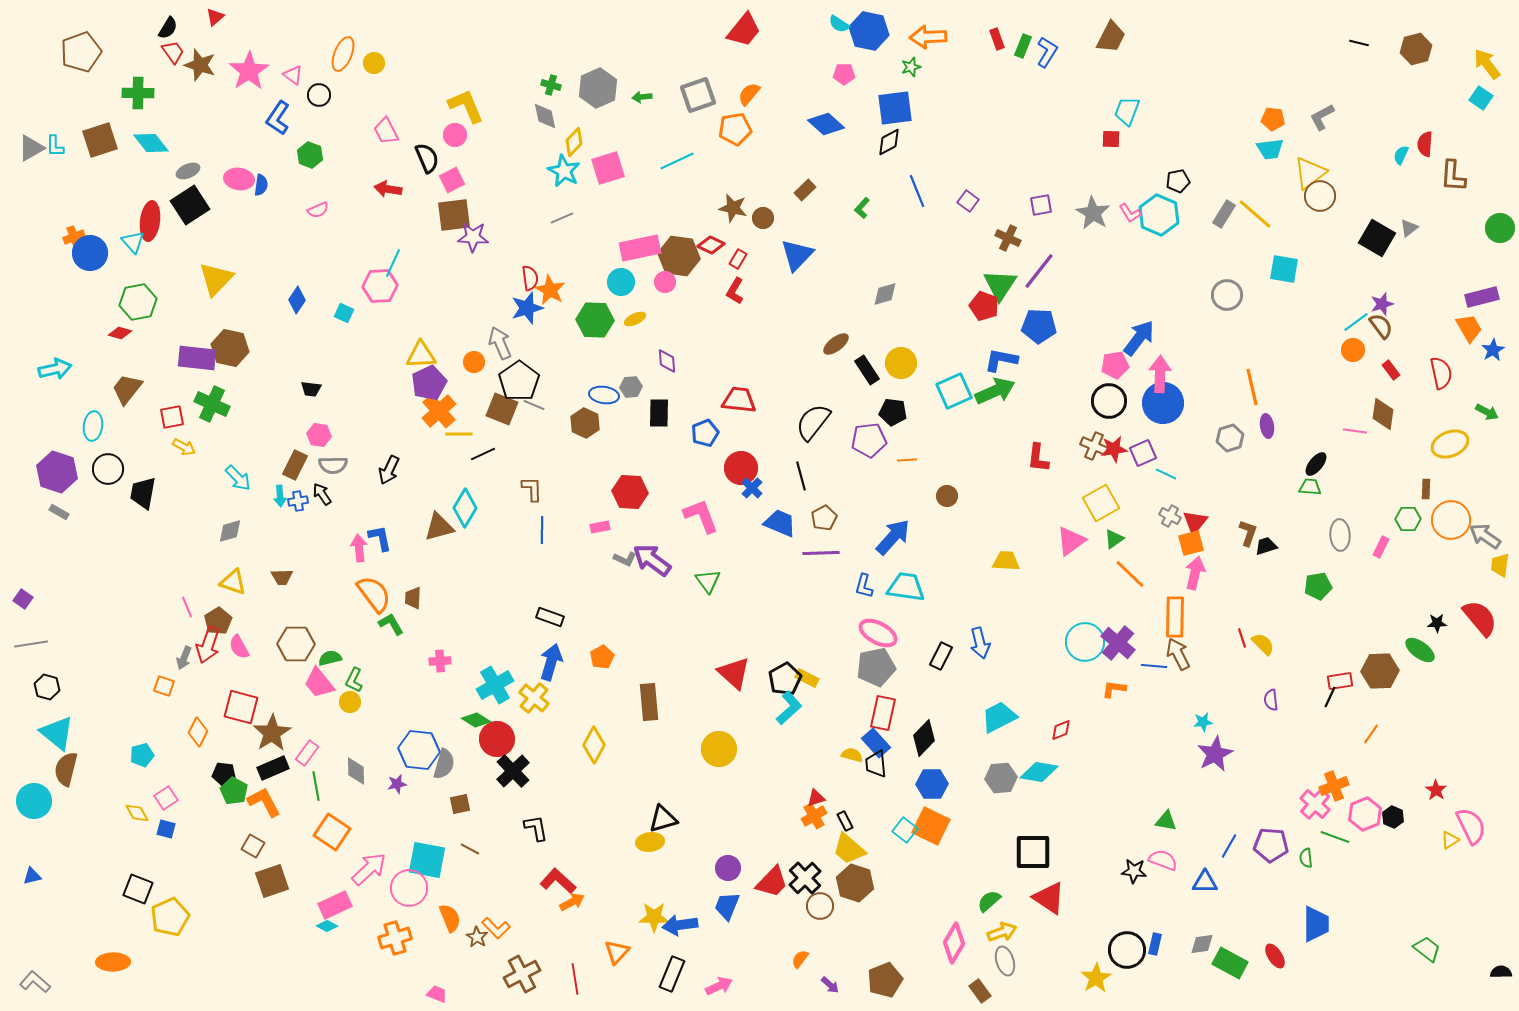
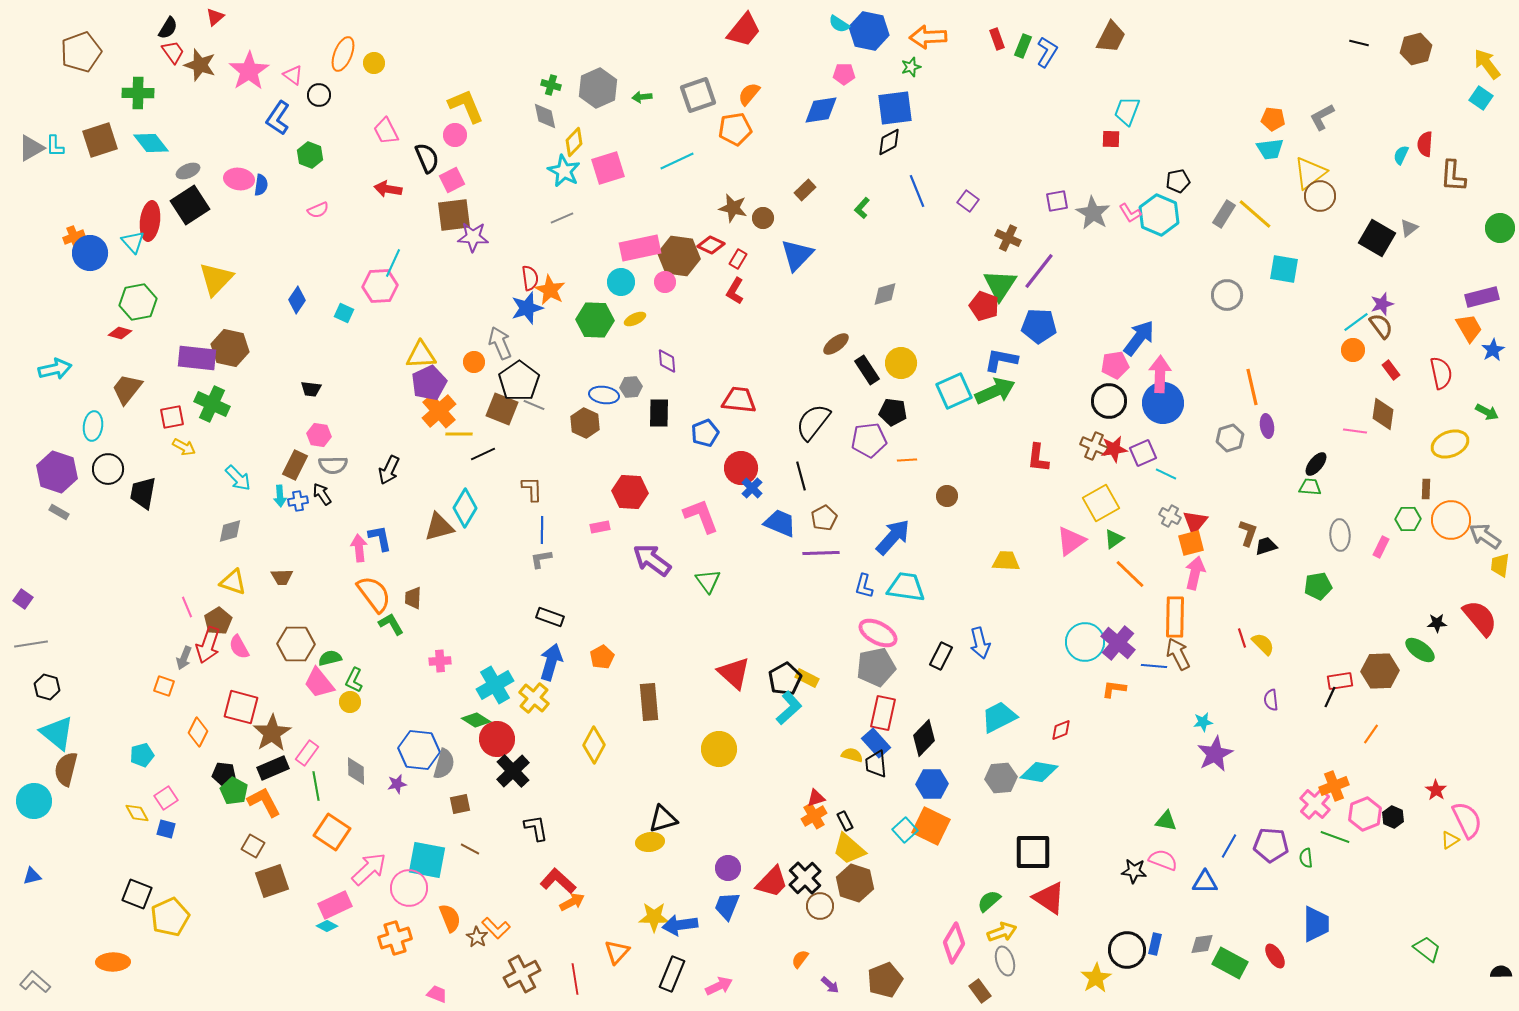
blue diamond at (826, 124): moved 5 px left, 14 px up; rotated 51 degrees counterclockwise
purple square at (1041, 205): moved 16 px right, 4 px up
gray L-shape at (625, 559): moved 84 px left; rotated 145 degrees clockwise
pink semicircle at (1471, 826): moved 4 px left, 6 px up
cyan square at (905, 830): rotated 10 degrees clockwise
black square at (138, 889): moved 1 px left, 5 px down
